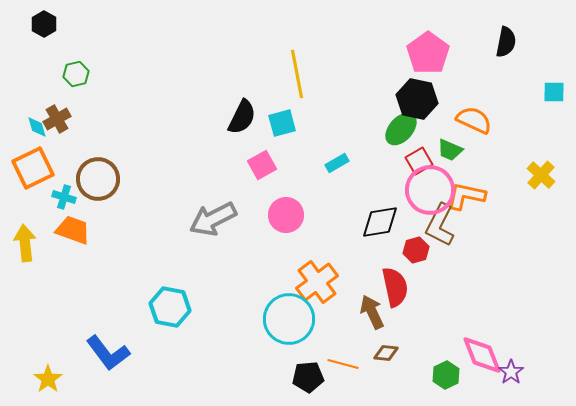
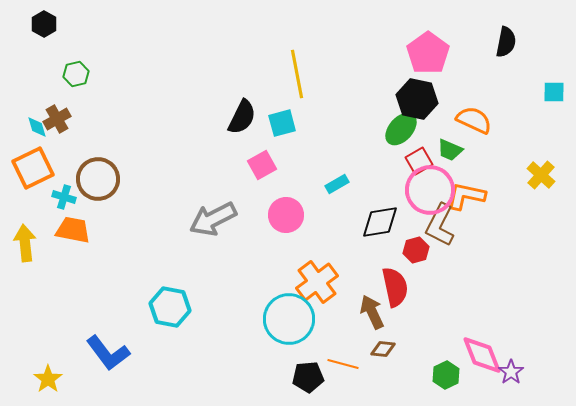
cyan rectangle at (337, 163): moved 21 px down
orange trapezoid at (73, 230): rotated 9 degrees counterclockwise
brown diamond at (386, 353): moved 3 px left, 4 px up
